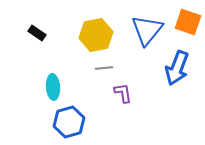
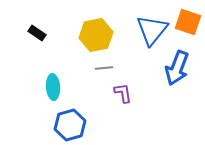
blue triangle: moved 5 px right
blue hexagon: moved 1 px right, 3 px down
